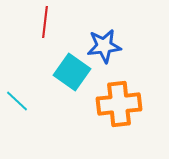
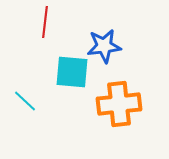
cyan square: rotated 30 degrees counterclockwise
cyan line: moved 8 px right
